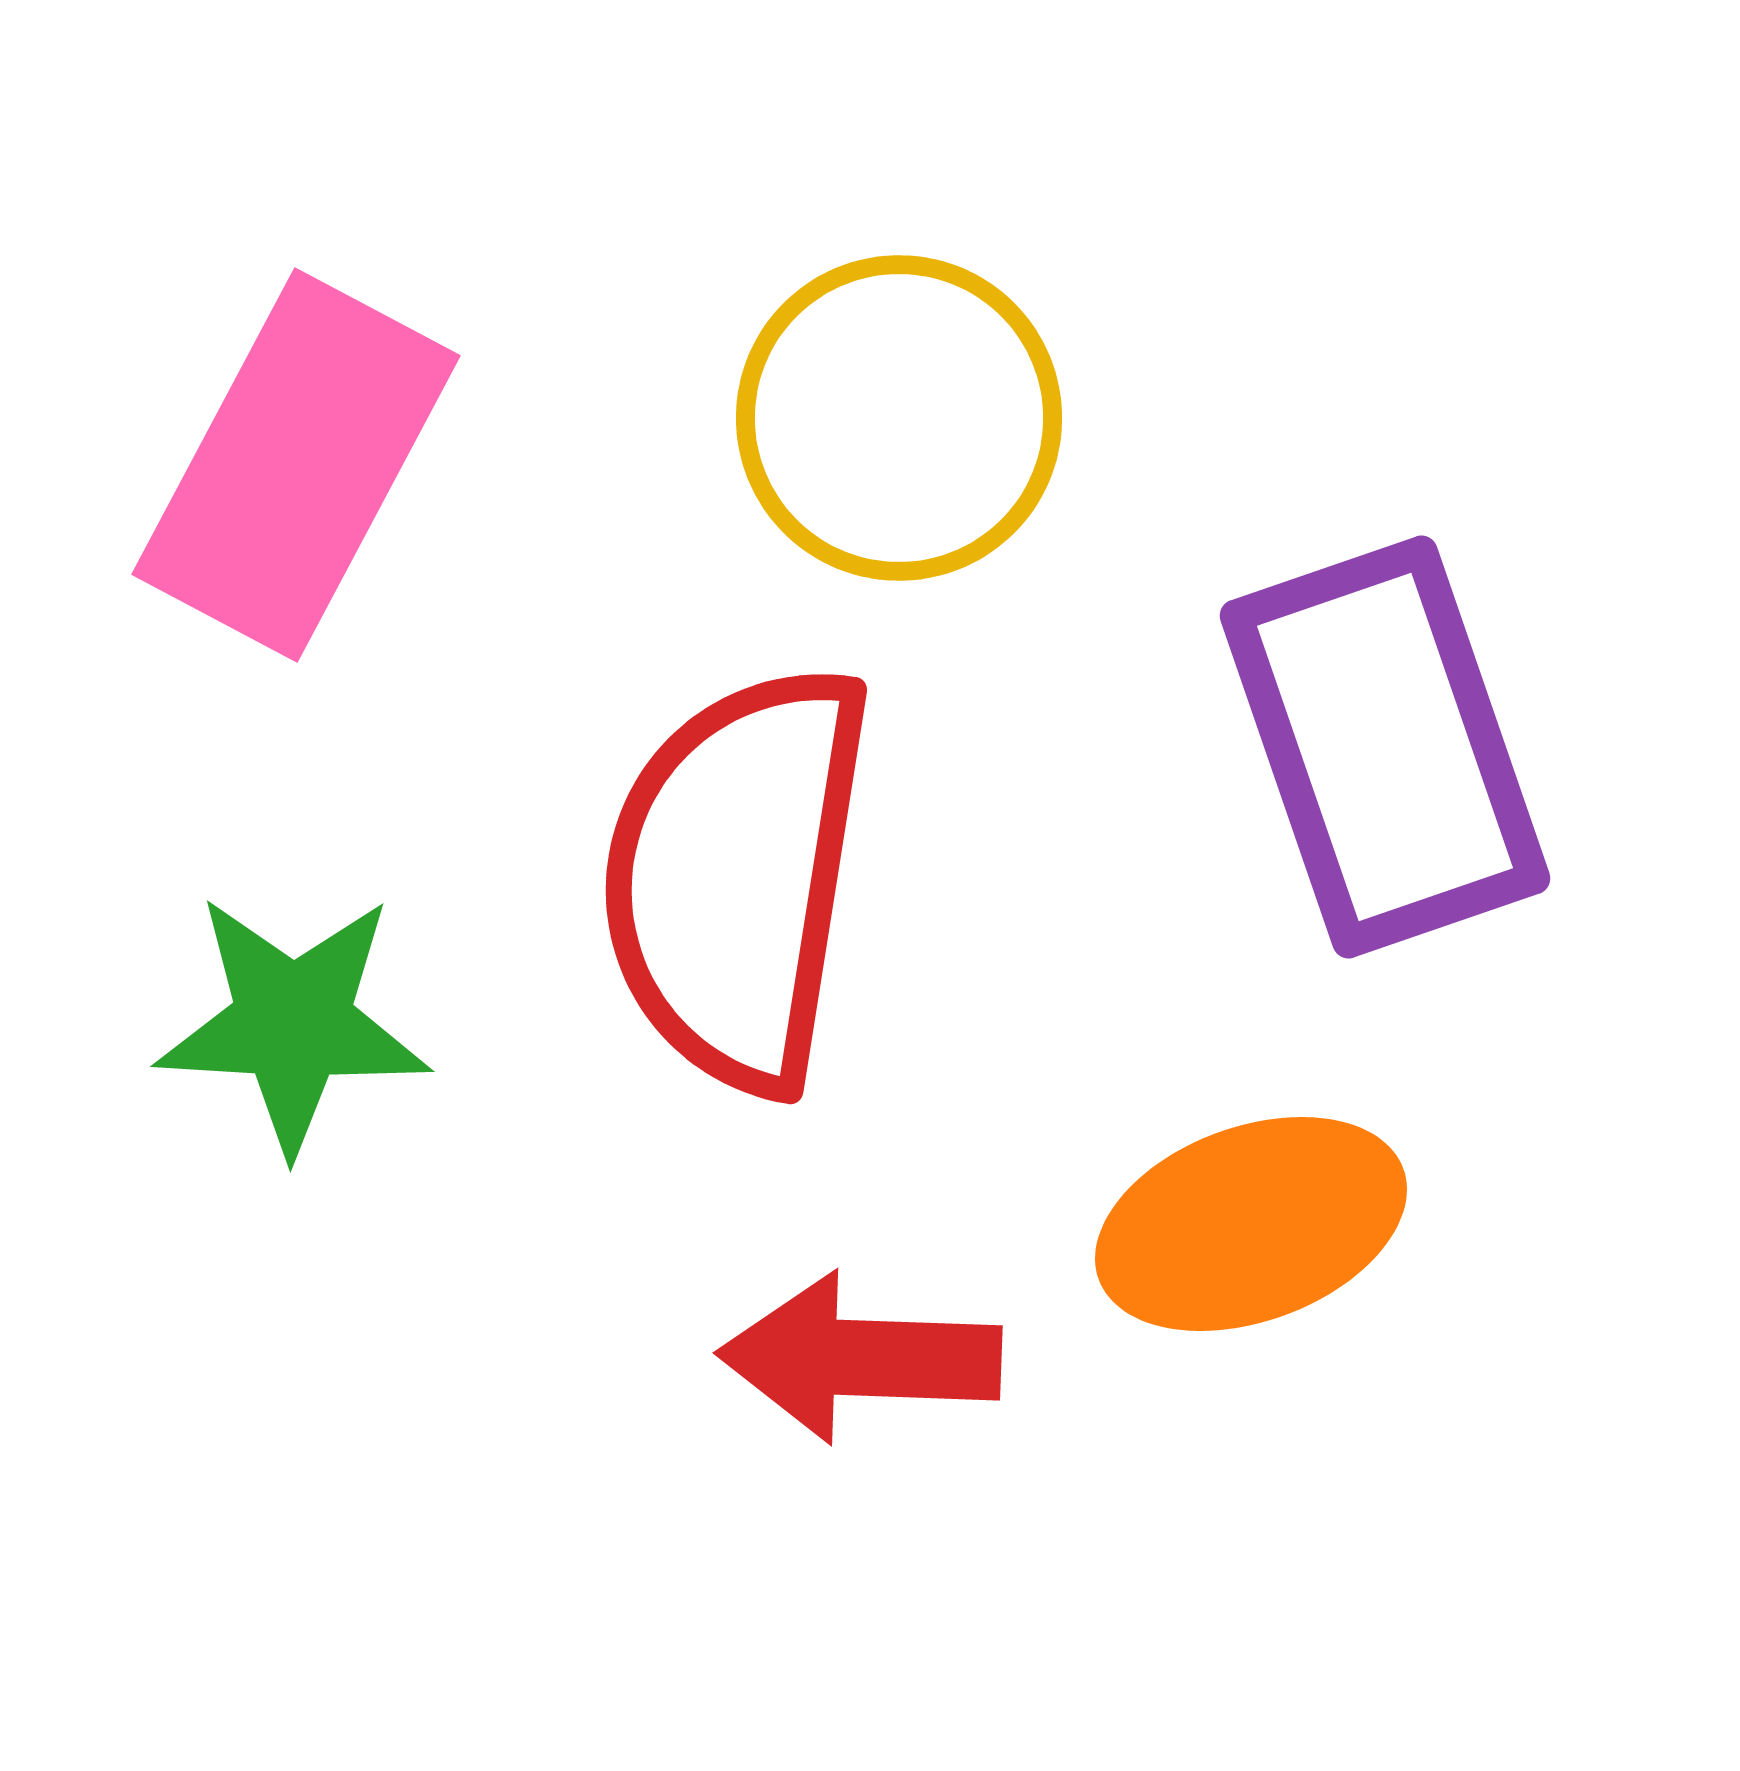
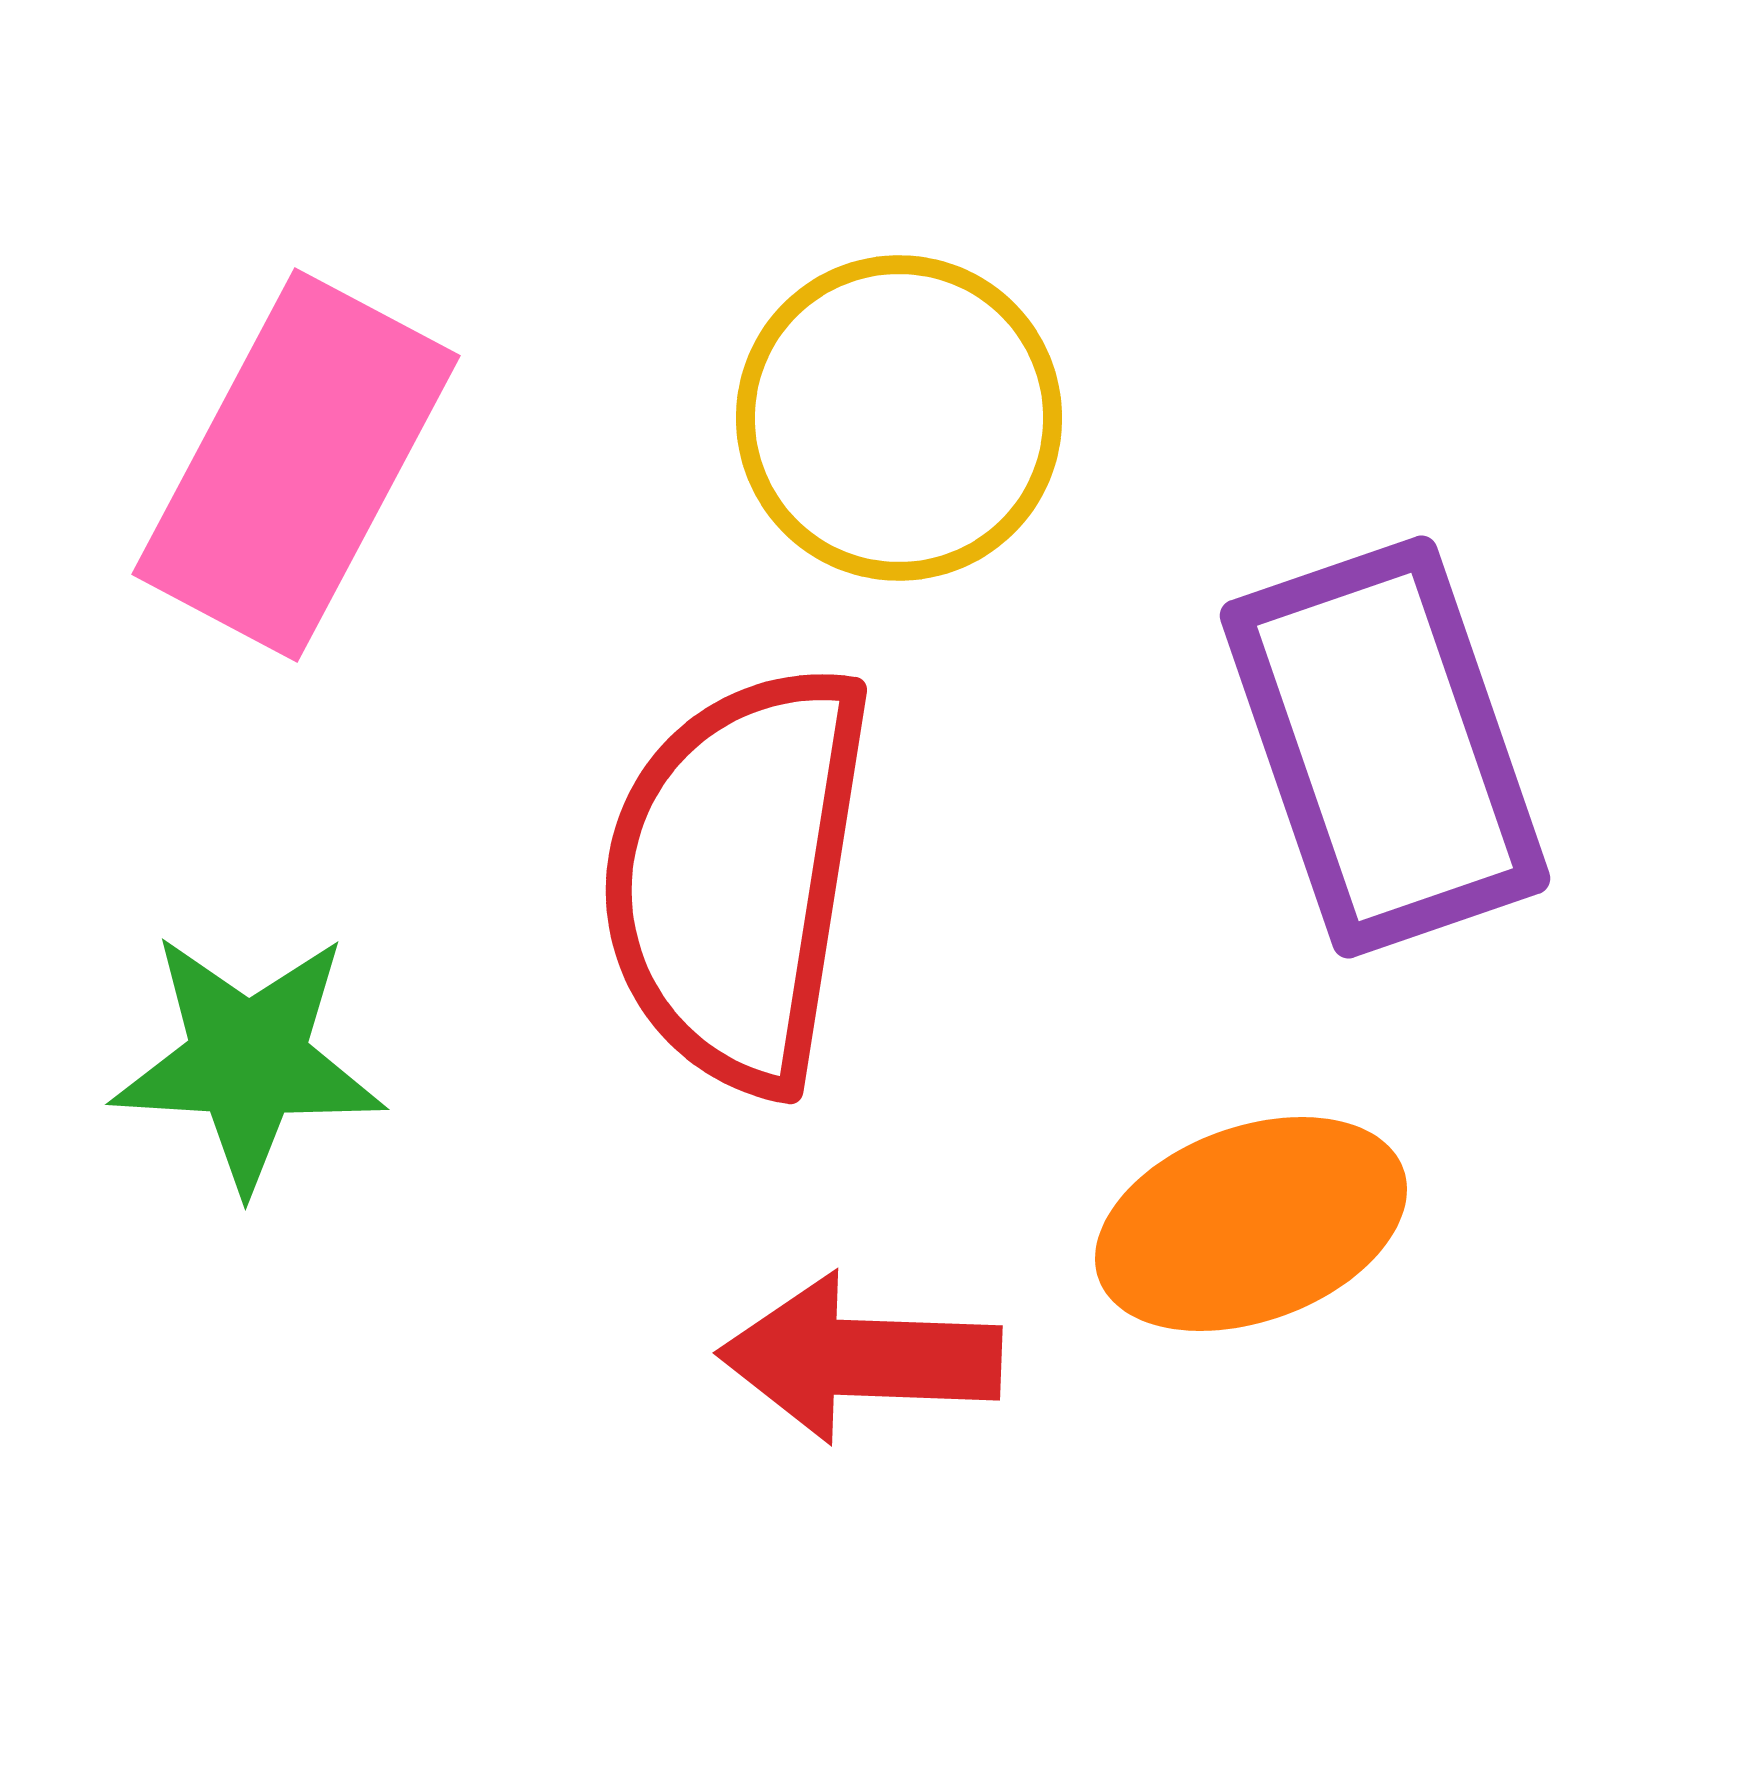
green star: moved 45 px left, 38 px down
